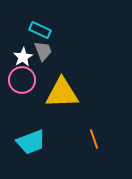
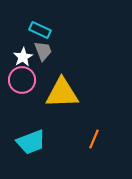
orange line: rotated 42 degrees clockwise
